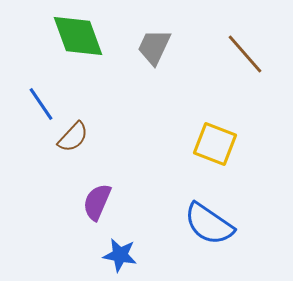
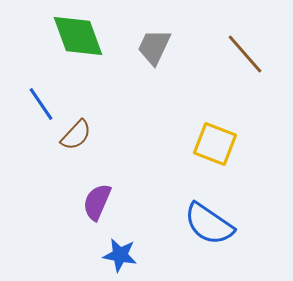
brown semicircle: moved 3 px right, 2 px up
